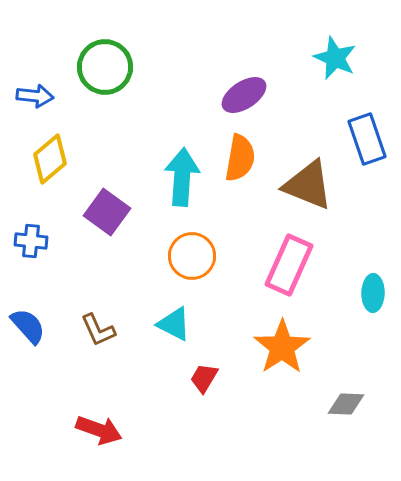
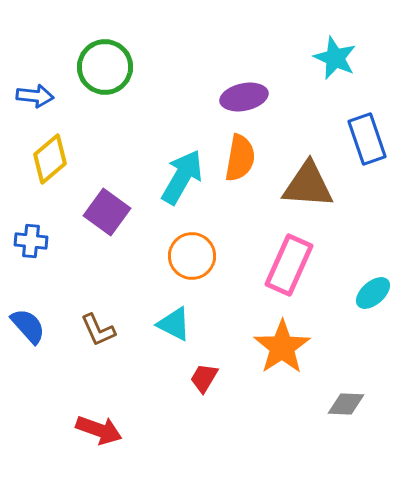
purple ellipse: moved 2 px down; rotated 21 degrees clockwise
cyan arrow: rotated 26 degrees clockwise
brown triangle: rotated 18 degrees counterclockwise
cyan ellipse: rotated 48 degrees clockwise
